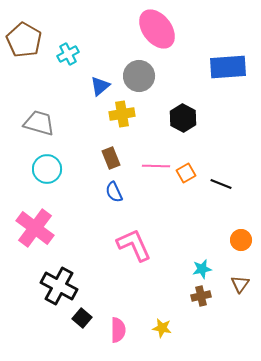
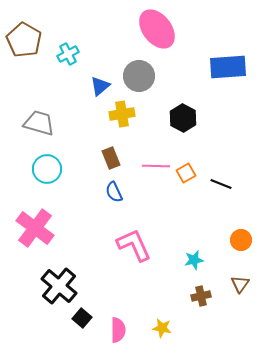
cyan star: moved 8 px left, 9 px up
black cross: rotated 12 degrees clockwise
